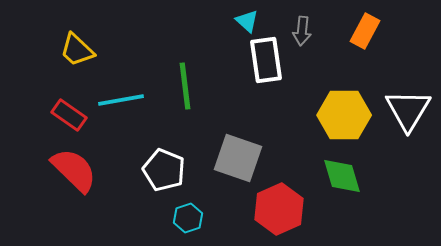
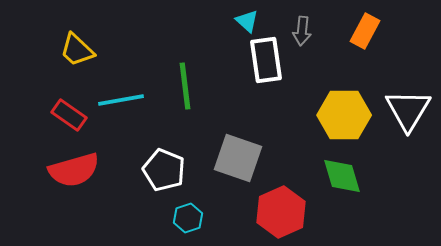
red semicircle: rotated 120 degrees clockwise
red hexagon: moved 2 px right, 3 px down
